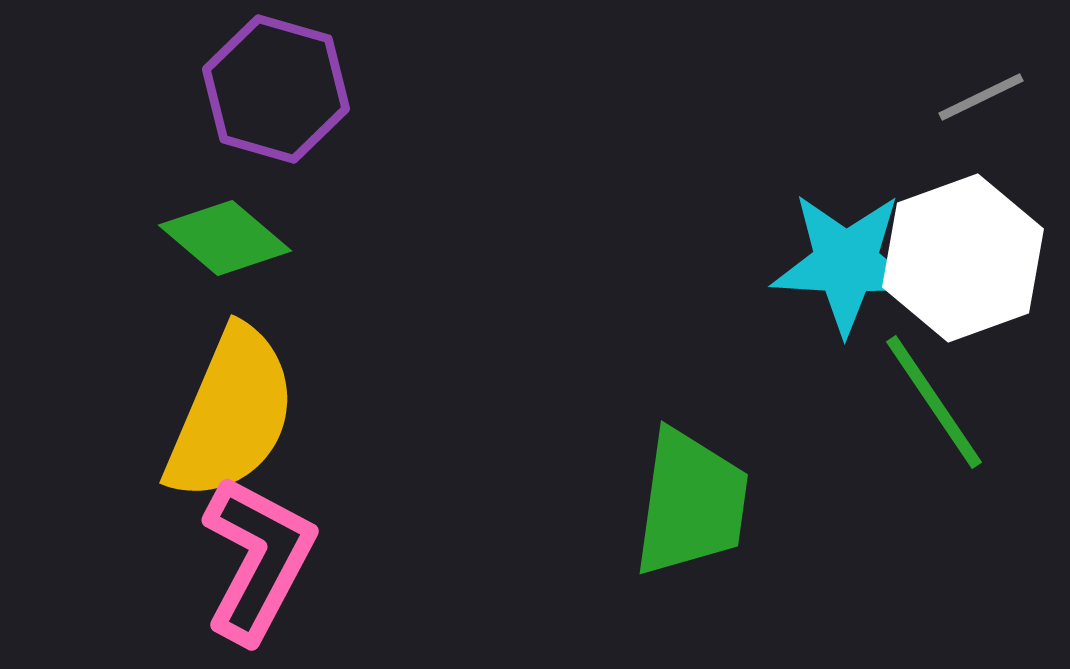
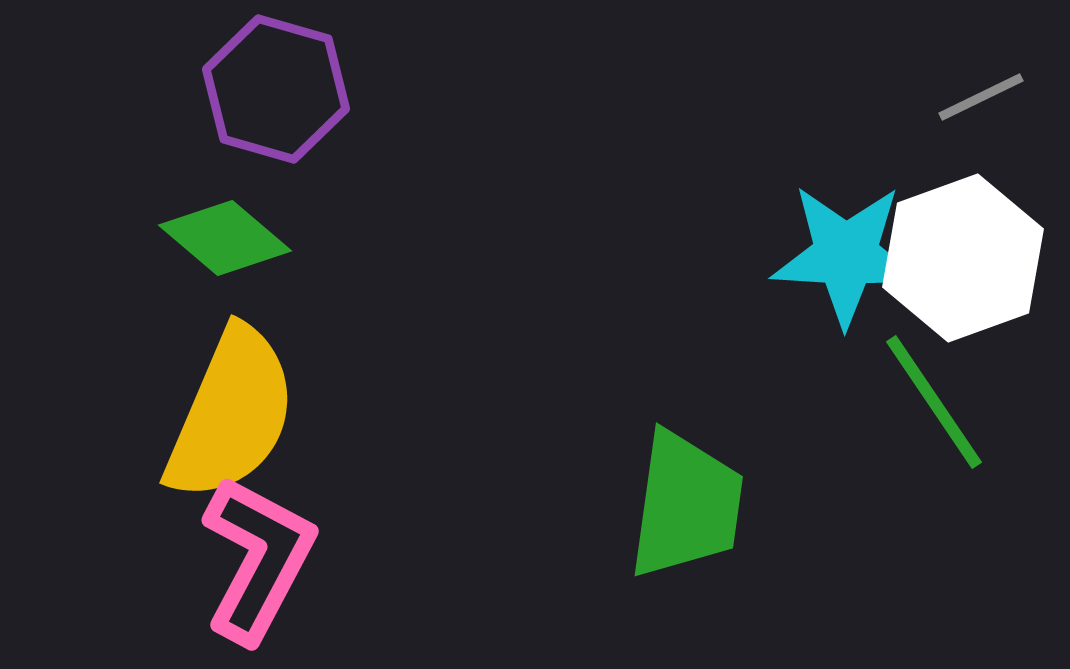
cyan star: moved 8 px up
green trapezoid: moved 5 px left, 2 px down
